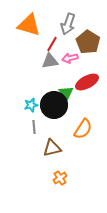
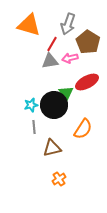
orange cross: moved 1 px left, 1 px down
